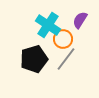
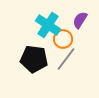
black pentagon: rotated 24 degrees clockwise
